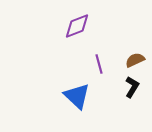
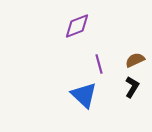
blue triangle: moved 7 px right, 1 px up
